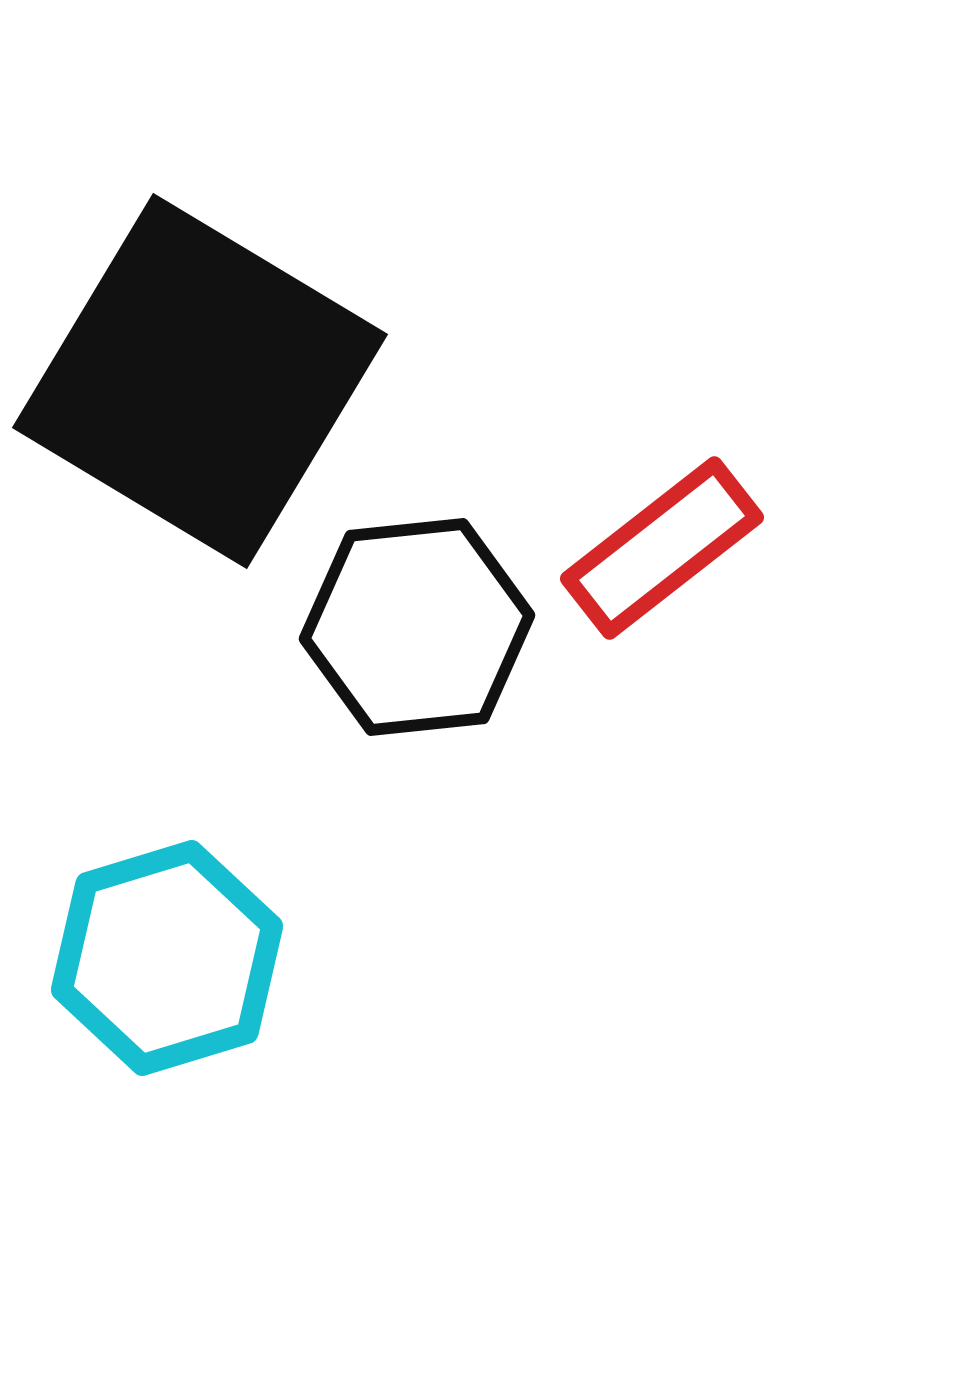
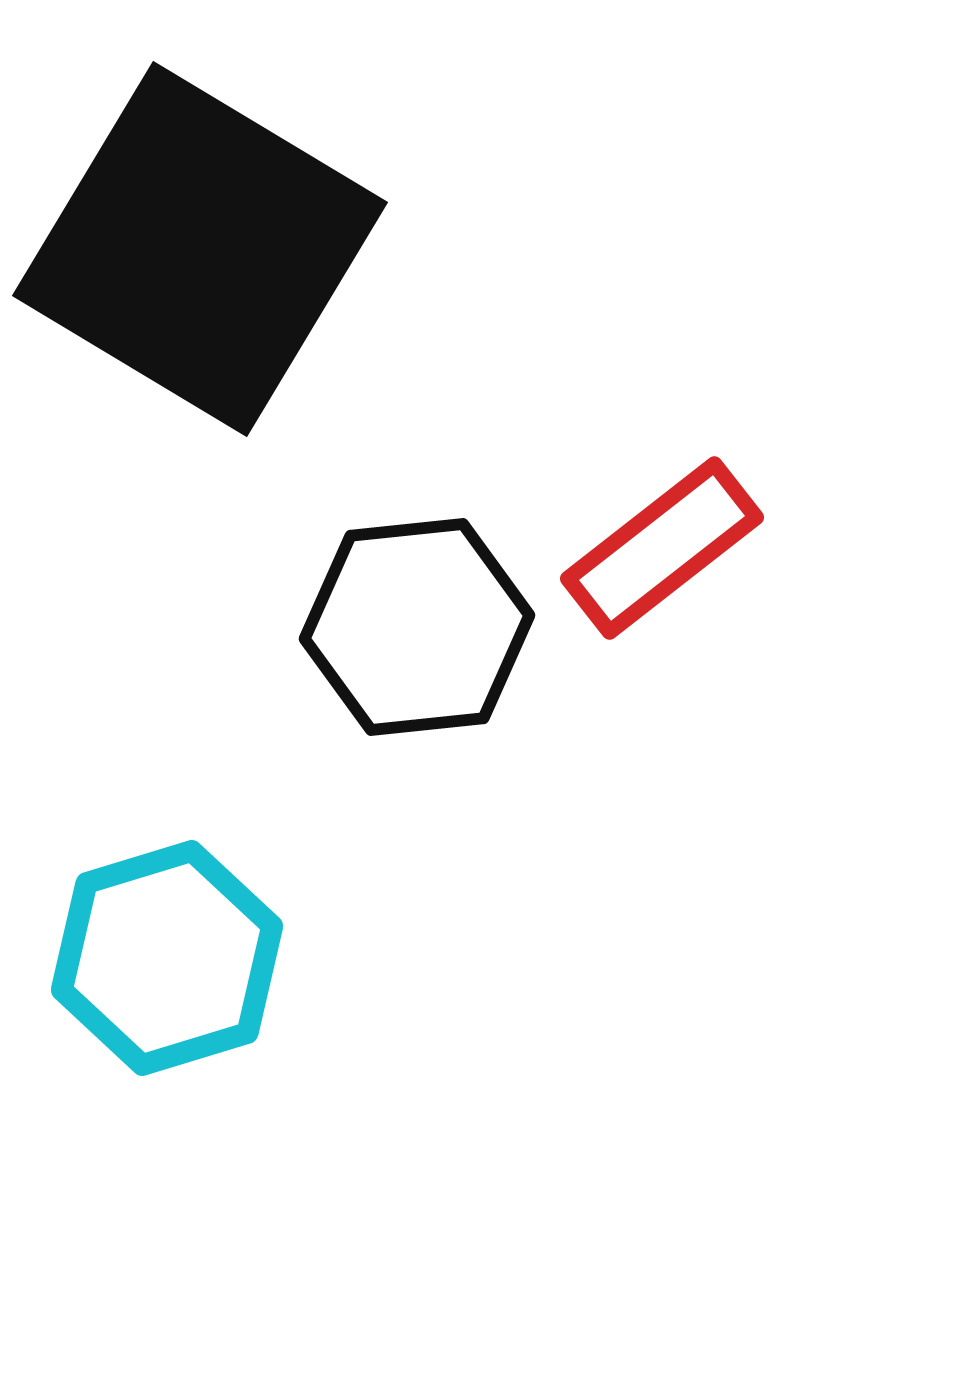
black square: moved 132 px up
